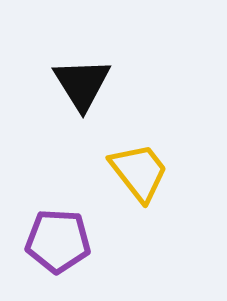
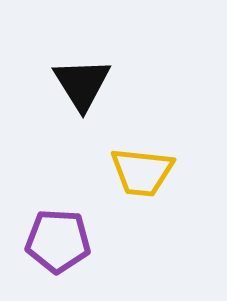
yellow trapezoid: moved 3 px right; rotated 134 degrees clockwise
